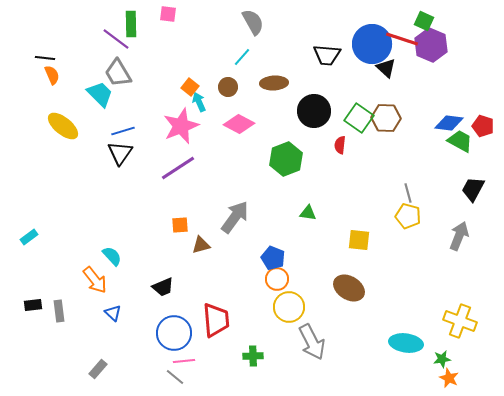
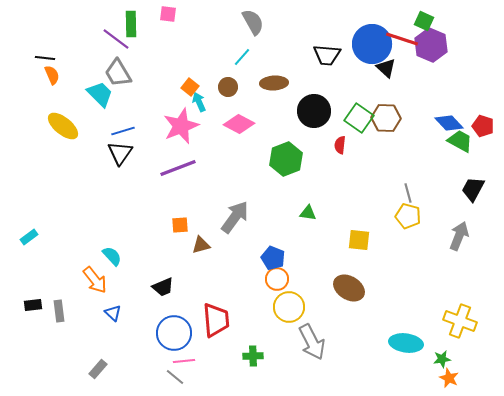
blue diamond at (449, 123): rotated 40 degrees clockwise
purple line at (178, 168): rotated 12 degrees clockwise
